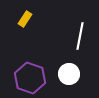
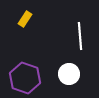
white line: rotated 16 degrees counterclockwise
purple hexagon: moved 5 px left
